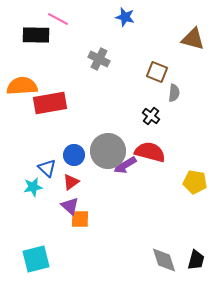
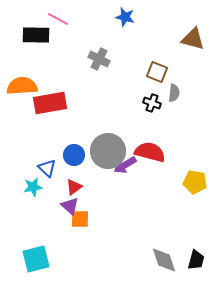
black cross: moved 1 px right, 13 px up; rotated 18 degrees counterclockwise
red triangle: moved 3 px right, 5 px down
